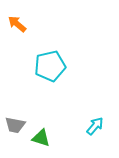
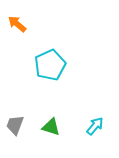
cyan pentagon: moved 1 px up; rotated 12 degrees counterclockwise
gray trapezoid: rotated 100 degrees clockwise
green triangle: moved 10 px right, 11 px up
